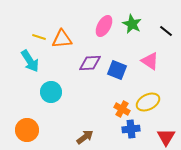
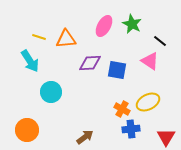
black line: moved 6 px left, 10 px down
orange triangle: moved 4 px right
blue square: rotated 12 degrees counterclockwise
